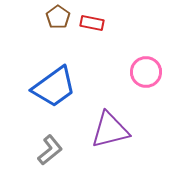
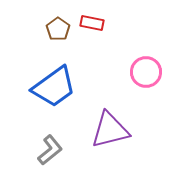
brown pentagon: moved 12 px down
